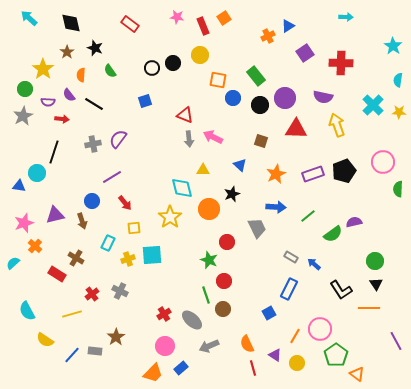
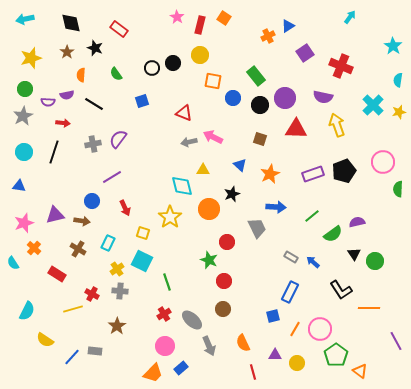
pink star at (177, 17): rotated 24 degrees clockwise
cyan arrow at (346, 17): moved 4 px right; rotated 56 degrees counterclockwise
cyan arrow at (29, 18): moved 4 px left, 1 px down; rotated 54 degrees counterclockwise
orange square at (224, 18): rotated 24 degrees counterclockwise
red rectangle at (130, 24): moved 11 px left, 5 px down
red rectangle at (203, 26): moved 3 px left, 1 px up; rotated 36 degrees clockwise
red cross at (341, 63): moved 3 px down; rotated 20 degrees clockwise
yellow star at (43, 69): moved 12 px left, 11 px up; rotated 20 degrees clockwise
green semicircle at (110, 71): moved 6 px right, 3 px down
orange square at (218, 80): moved 5 px left, 1 px down
purple semicircle at (69, 95): moved 2 px left; rotated 64 degrees counterclockwise
blue square at (145, 101): moved 3 px left
yellow star at (399, 112): rotated 16 degrees counterclockwise
red triangle at (185, 115): moved 1 px left, 2 px up
red arrow at (62, 119): moved 1 px right, 4 px down
gray arrow at (189, 139): moved 3 px down; rotated 84 degrees clockwise
brown square at (261, 141): moved 1 px left, 2 px up
cyan circle at (37, 173): moved 13 px left, 21 px up
orange star at (276, 174): moved 6 px left
cyan diamond at (182, 188): moved 2 px up
red arrow at (125, 203): moved 5 px down; rotated 14 degrees clockwise
green line at (308, 216): moved 4 px right
brown arrow at (82, 221): rotated 63 degrees counterclockwise
purple semicircle at (354, 222): moved 3 px right
yellow square at (134, 228): moved 9 px right, 5 px down; rotated 24 degrees clockwise
orange cross at (35, 246): moved 1 px left, 2 px down
cyan square at (152, 255): moved 10 px left, 6 px down; rotated 30 degrees clockwise
brown cross at (76, 258): moved 2 px right, 9 px up
yellow cross at (128, 259): moved 11 px left, 10 px down; rotated 16 degrees counterclockwise
cyan semicircle at (13, 263): rotated 80 degrees counterclockwise
blue arrow at (314, 264): moved 1 px left, 2 px up
black triangle at (376, 284): moved 22 px left, 30 px up
blue rectangle at (289, 289): moved 1 px right, 3 px down
gray cross at (120, 291): rotated 21 degrees counterclockwise
red cross at (92, 294): rotated 24 degrees counterclockwise
green line at (206, 295): moved 39 px left, 13 px up
cyan semicircle at (27, 311): rotated 126 degrees counterclockwise
blue square at (269, 313): moved 4 px right, 3 px down; rotated 16 degrees clockwise
yellow line at (72, 314): moved 1 px right, 5 px up
orange line at (295, 336): moved 7 px up
brown star at (116, 337): moved 1 px right, 11 px up
orange semicircle at (247, 344): moved 4 px left, 1 px up
gray arrow at (209, 346): rotated 90 degrees counterclockwise
blue line at (72, 355): moved 2 px down
purple triangle at (275, 355): rotated 32 degrees counterclockwise
red line at (253, 368): moved 4 px down
orange triangle at (357, 374): moved 3 px right, 3 px up
